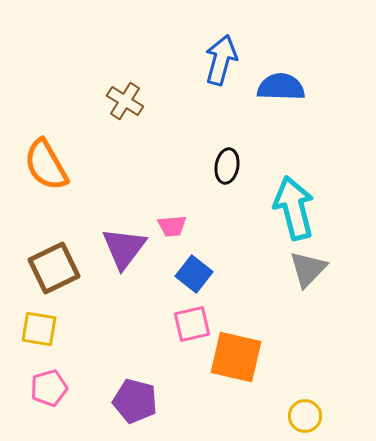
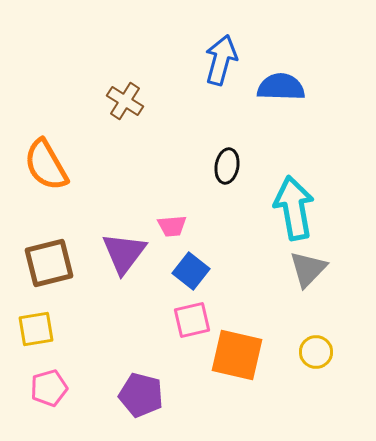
cyan arrow: rotated 4 degrees clockwise
purple triangle: moved 5 px down
brown square: moved 5 px left, 5 px up; rotated 12 degrees clockwise
blue square: moved 3 px left, 3 px up
pink square: moved 4 px up
yellow square: moved 3 px left; rotated 18 degrees counterclockwise
orange square: moved 1 px right, 2 px up
purple pentagon: moved 6 px right, 6 px up
yellow circle: moved 11 px right, 64 px up
